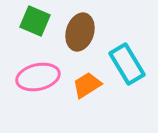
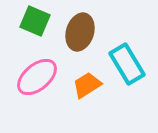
pink ellipse: moved 1 px left; rotated 27 degrees counterclockwise
